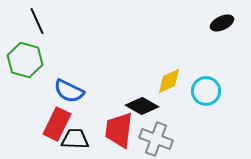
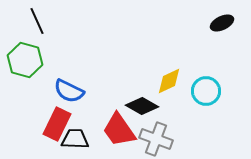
red trapezoid: rotated 42 degrees counterclockwise
